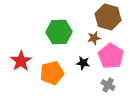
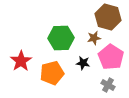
green hexagon: moved 2 px right, 6 px down
pink pentagon: moved 1 px down
